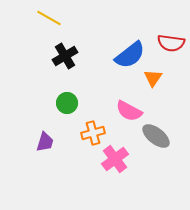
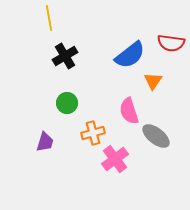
yellow line: rotated 50 degrees clockwise
orange triangle: moved 3 px down
pink semicircle: rotated 44 degrees clockwise
